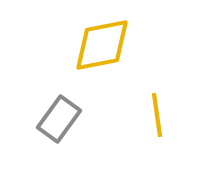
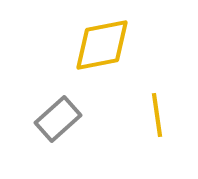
gray rectangle: moved 1 px left; rotated 12 degrees clockwise
